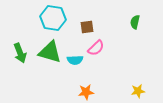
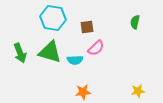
orange star: moved 3 px left
